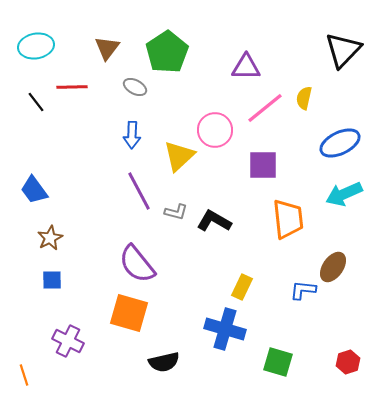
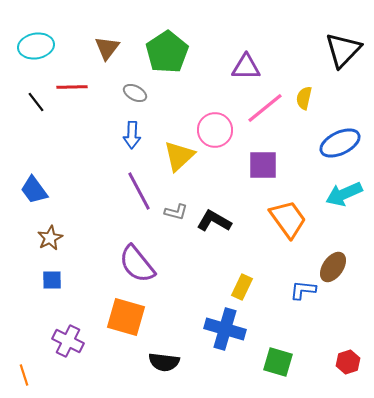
gray ellipse: moved 6 px down
orange trapezoid: rotated 30 degrees counterclockwise
orange square: moved 3 px left, 4 px down
black semicircle: rotated 20 degrees clockwise
